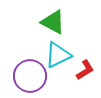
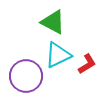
red L-shape: moved 2 px right, 6 px up
purple circle: moved 4 px left
